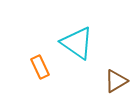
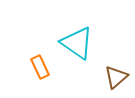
brown triangle: moved 4 px up; rotated 10 degrees counterclockwise
